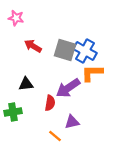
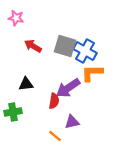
gray square: moved 4 px up
red semicircle: moved 4 px right, 2 px up
